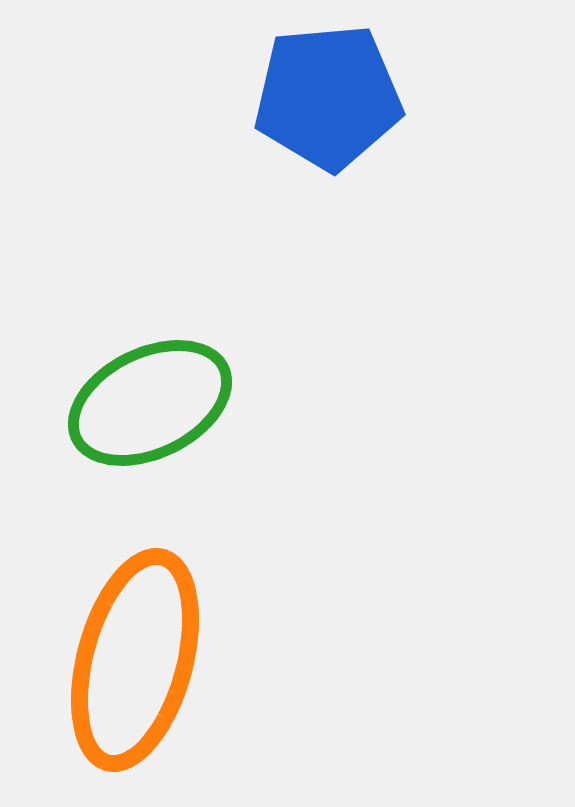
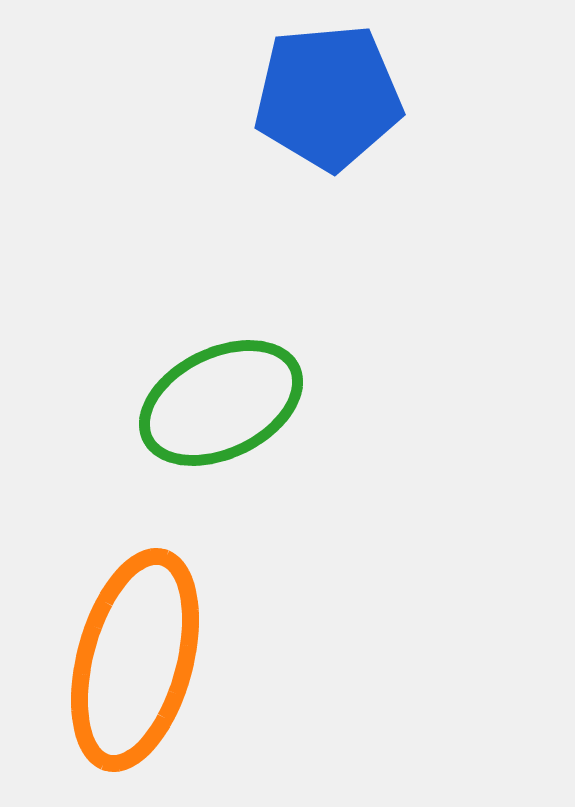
green ellipse: moved 71 px right
